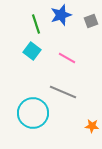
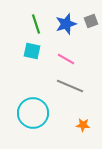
blue star: moved 5 px right, 9 px down
cyan square: rotated 24 degrees counterclockwise
pink line: moved 1 px left, 1 px down
gray line: moved 7 px right, 6 px up
orange star: moved 9 px left, 1 px up
